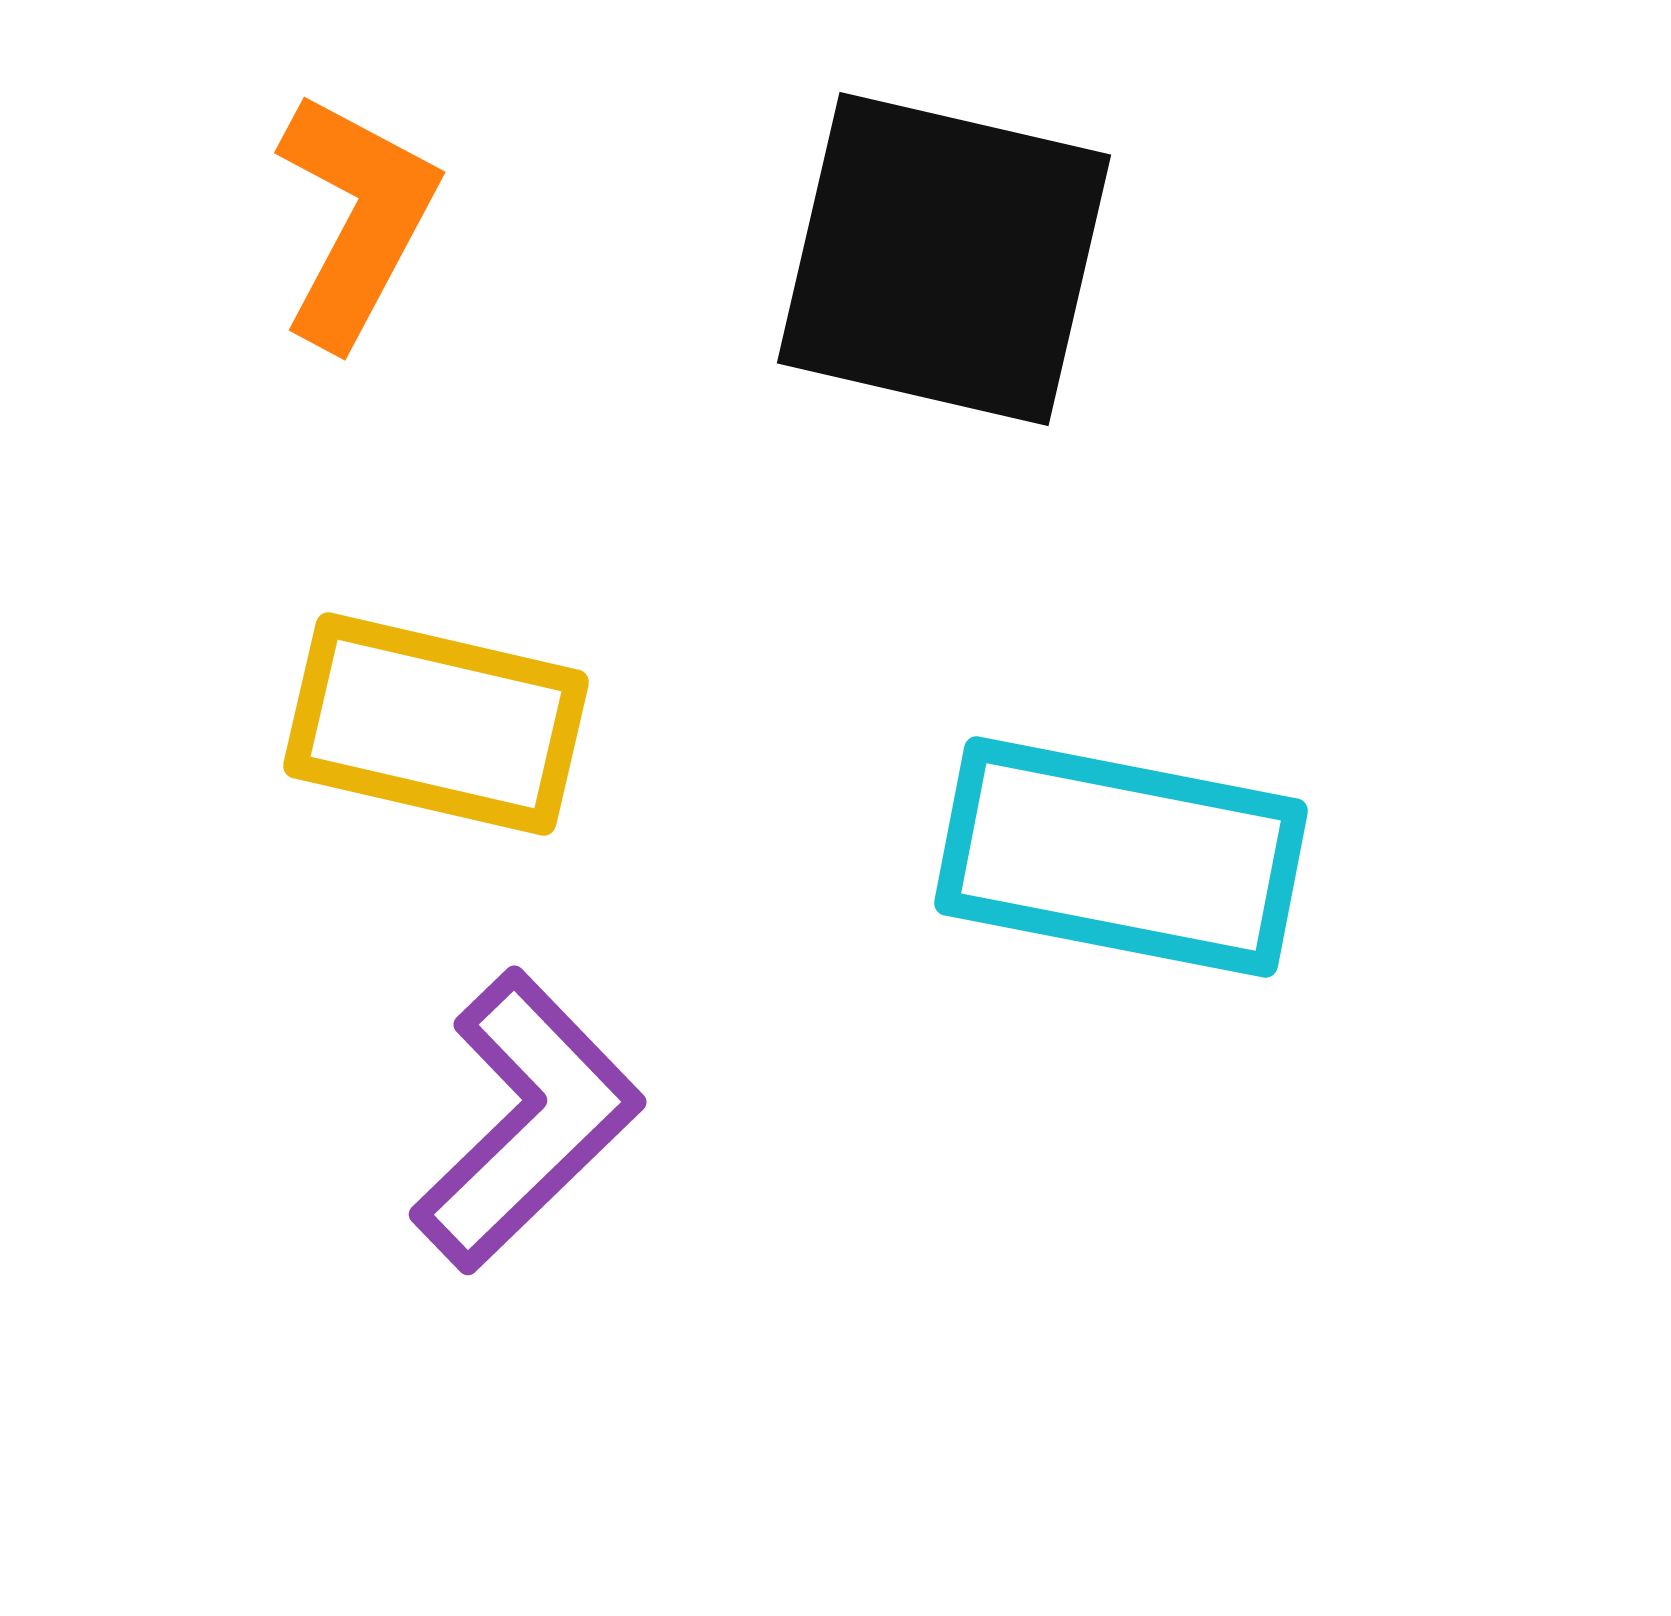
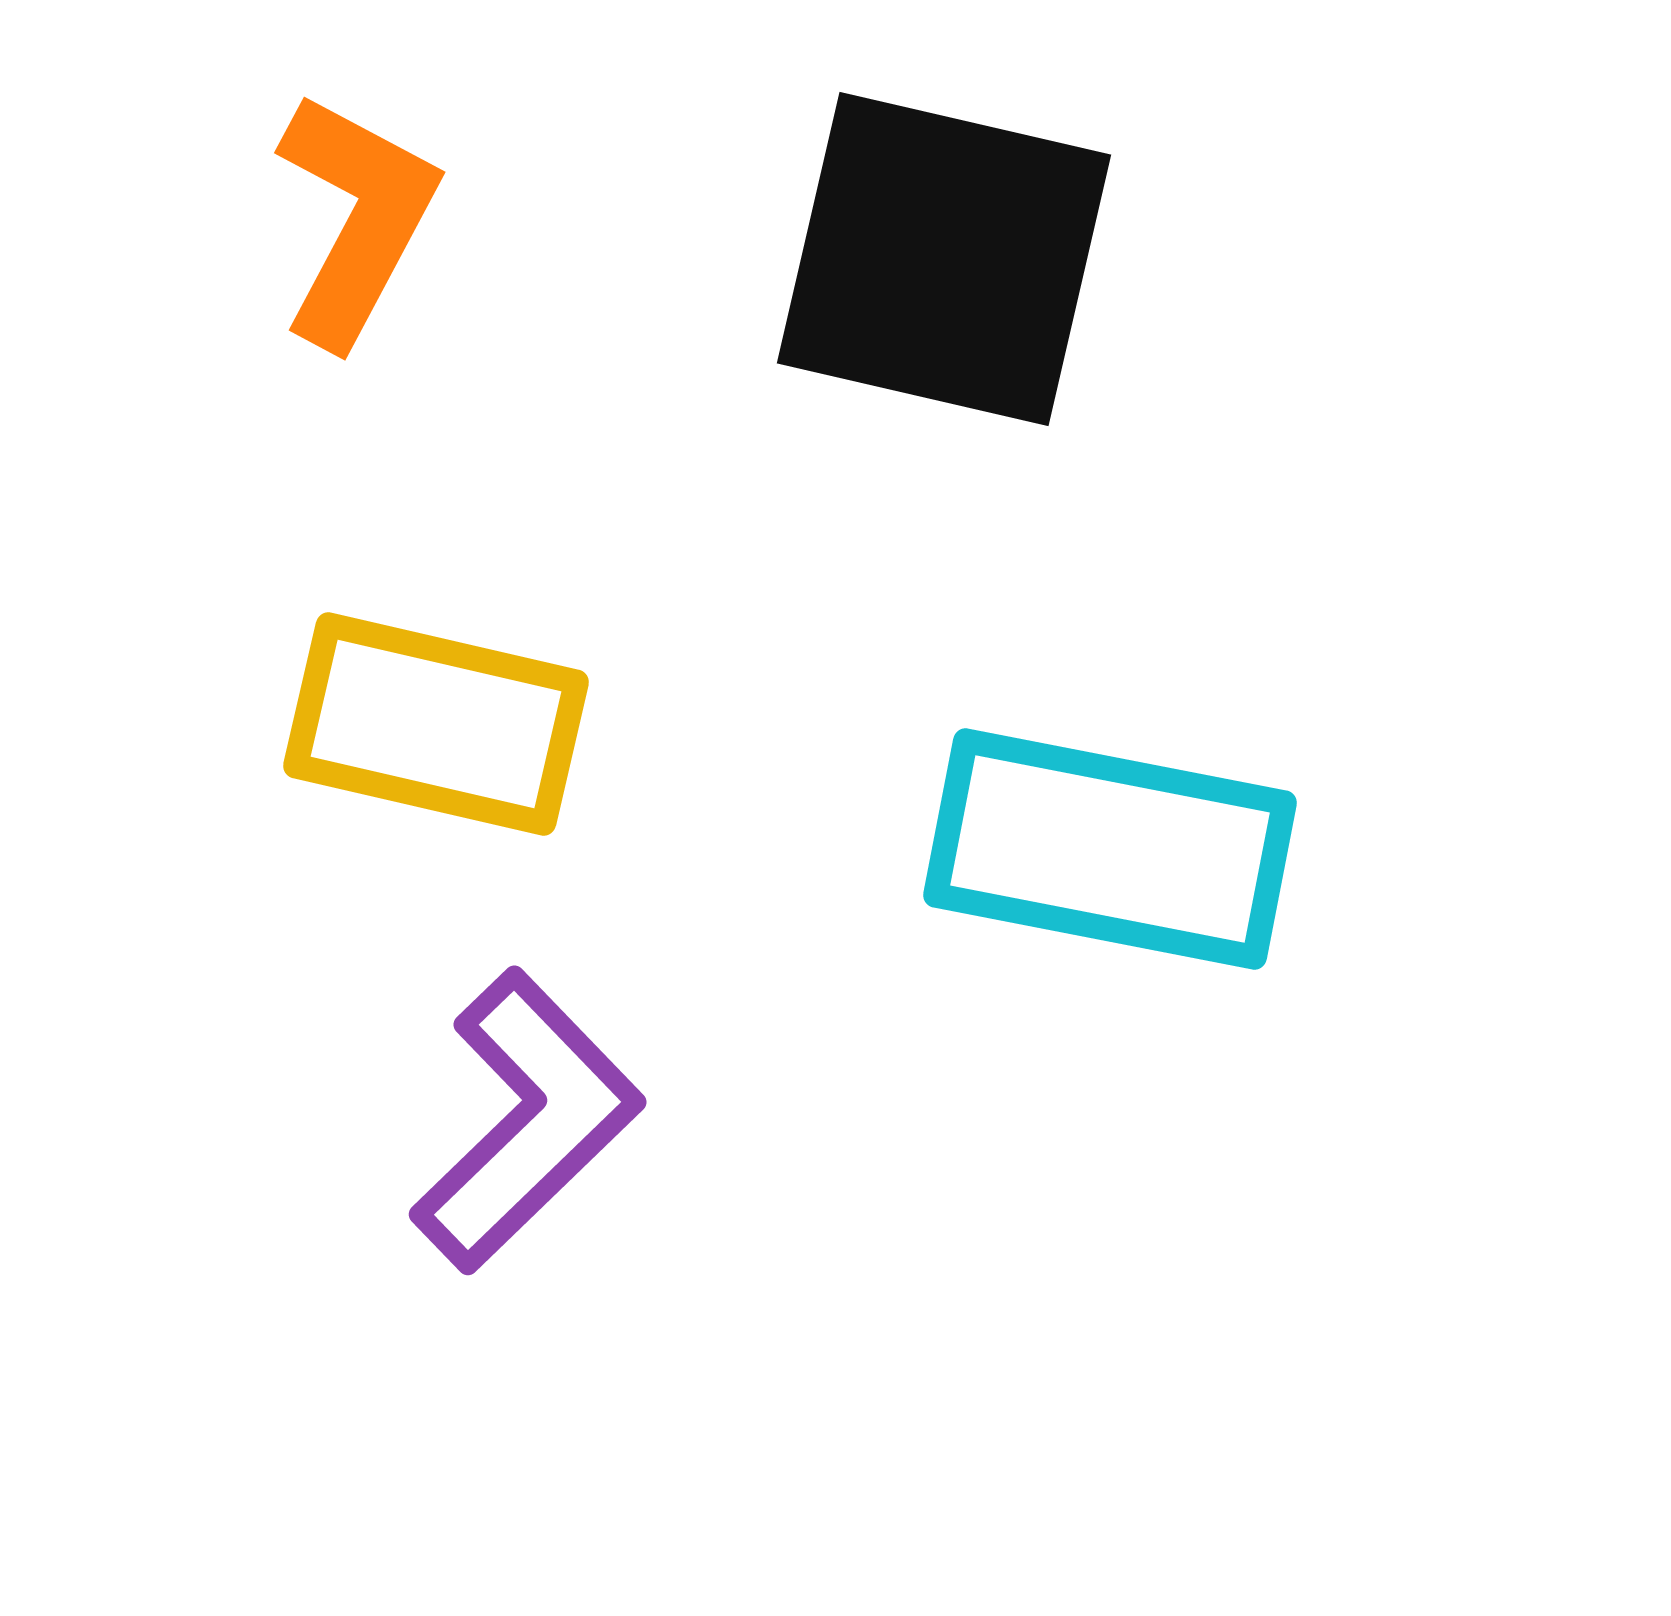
cyan rectangle: moved 11 px left, 8 px up
